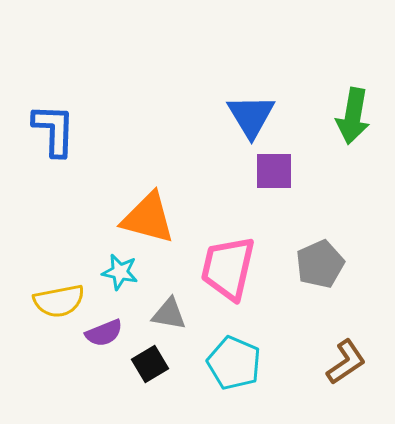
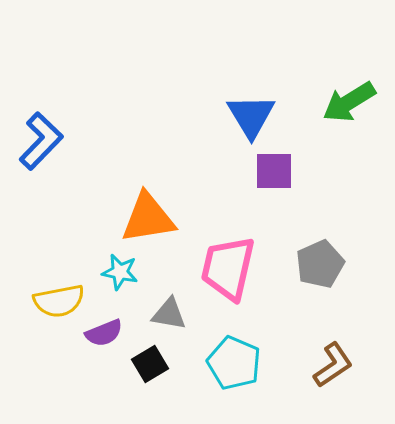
green arrow: moved 4 px left, 14 px up; rotated 48 degrees clockwise
blue L-shape: moved 13 px left, 11 px down; rotated 42 degrees clockwise
orange triangle: rotated 24 degrees counterclockwise
brown L-shape: moved 13 px left, 3 px down
